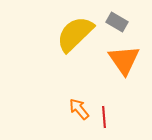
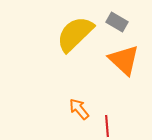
orange triangle: rotated 12 degrees counterclockwise
red line: moved 3 px right, 9 px down
